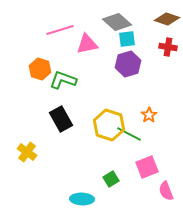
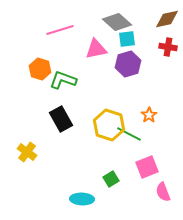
brown diamond: rotated 30 degrees counterclockwise
pink triangle: moved 9 px right, 5 px down
pink semicircle: moved 3 px left, 1 px down
